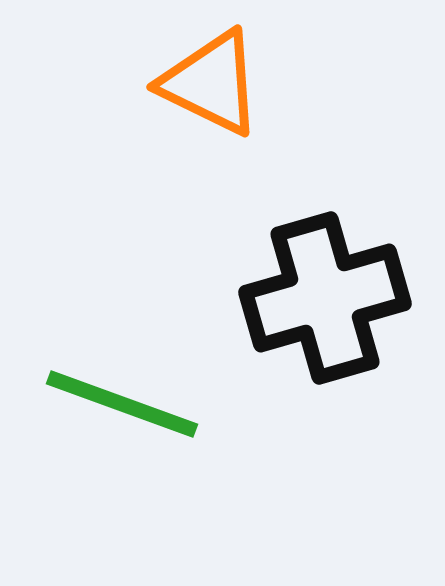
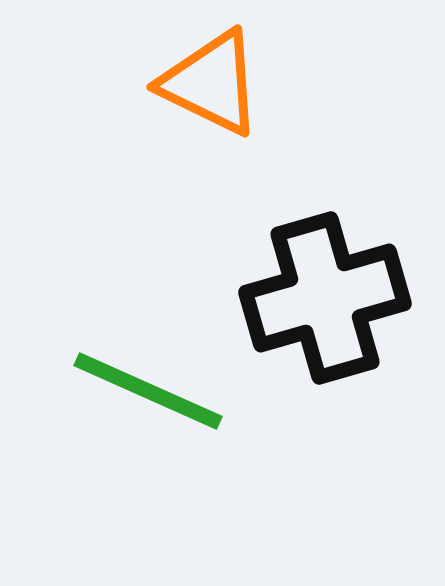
green line: moved 26 px right, 13 px up; rotated 4 degrees clockwise
